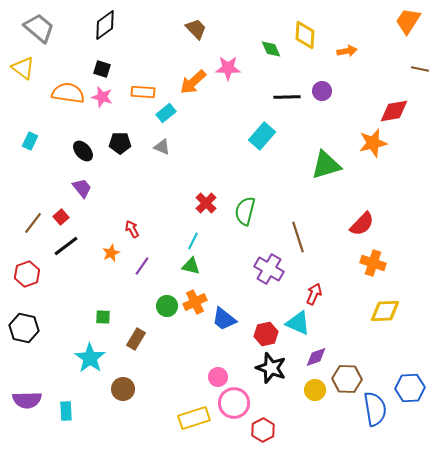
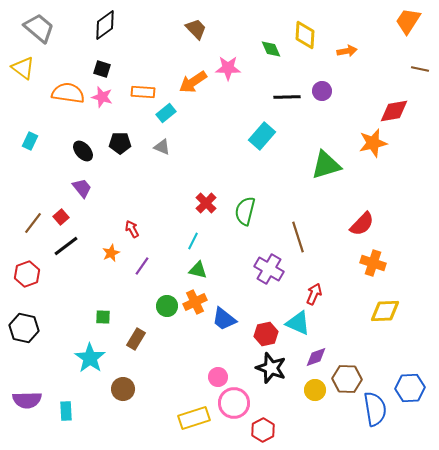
orange arrow at (193, 82): rotated 8 degrees clockwise
green triangle at (191, 266): moved 7 px right, 4 px down
